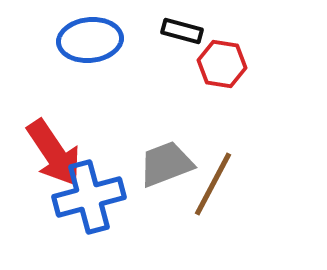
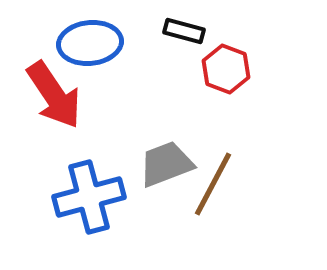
black rectangle: moved 2 px right
blue ellipse: moved 3 px down
red hexagon: moved 4 px right, 5 px down; rotated 12 degrees clockwise
red arrow: moved 58 px up
